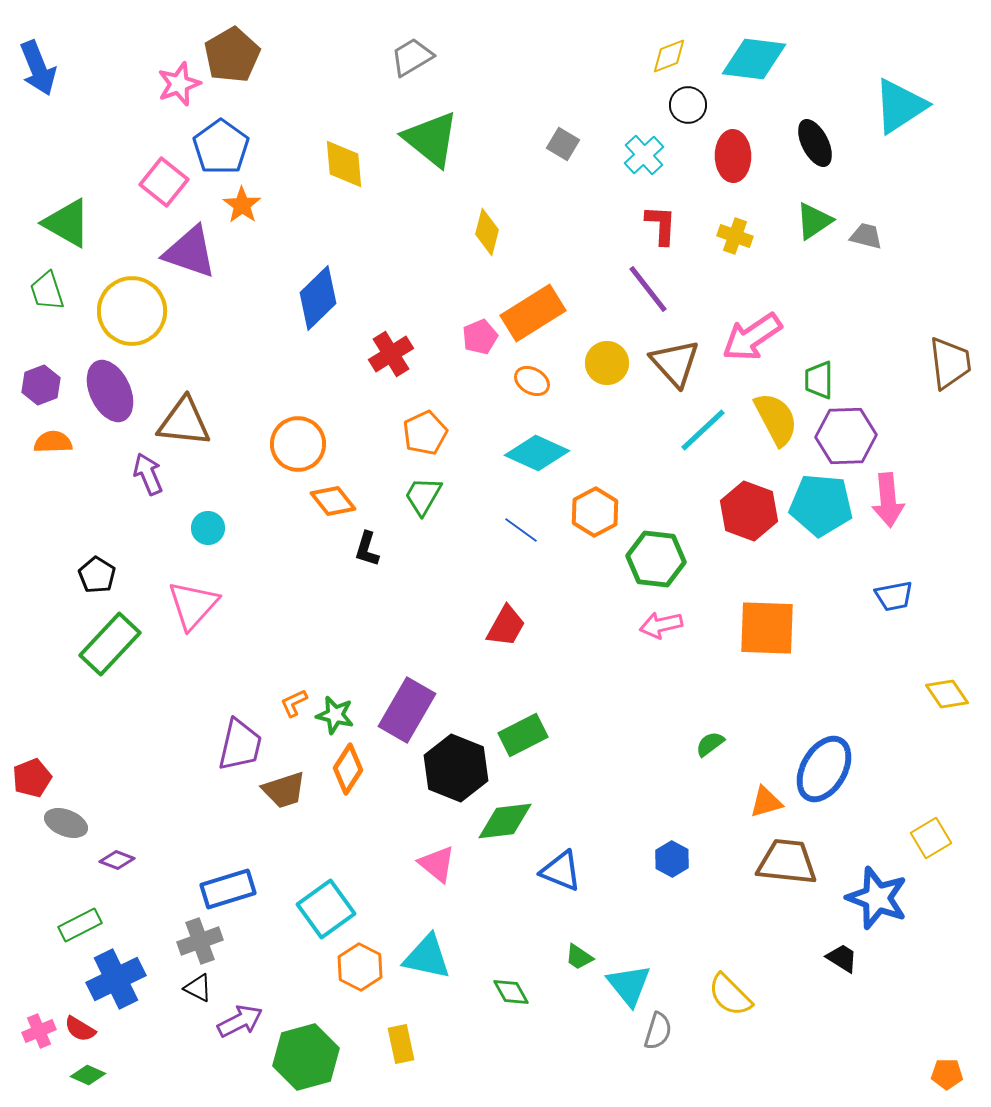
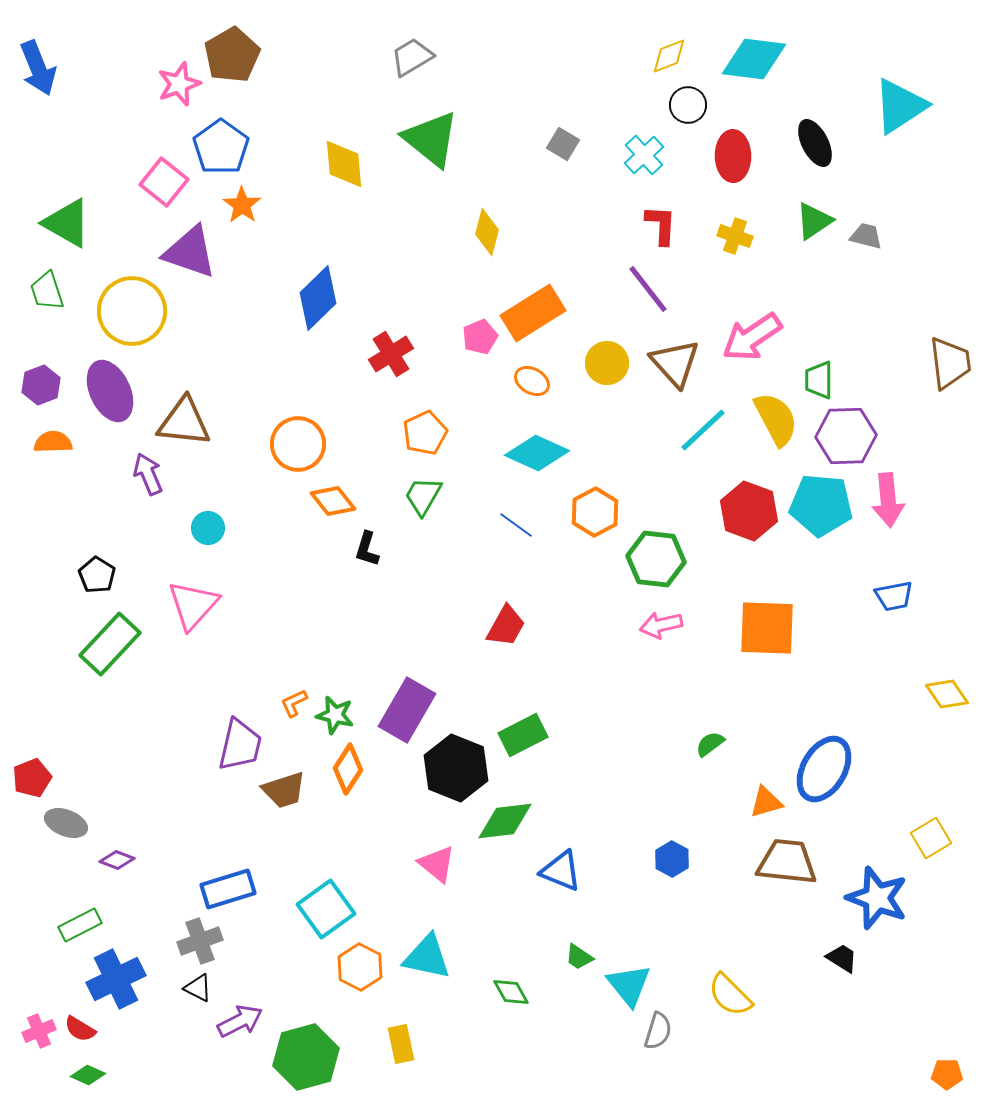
blue line at (521, 530): moved 5 px left, 5 px up
